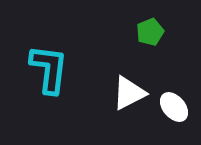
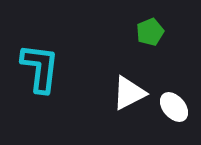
cyan L-shape: moved 9 px left, 1 px up
